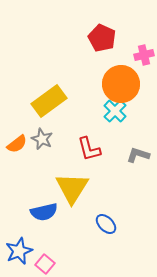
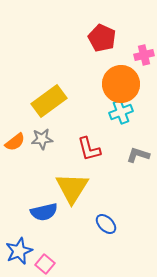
cyan cross: moved 6 px right, 1 px down; rotated 25 degrees clockwise
gray star: rotated 30 degrees counterclockwise
orange semicircle: moved 2 px left, 2 px up
